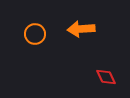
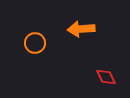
orange circle: moved 9 px down
